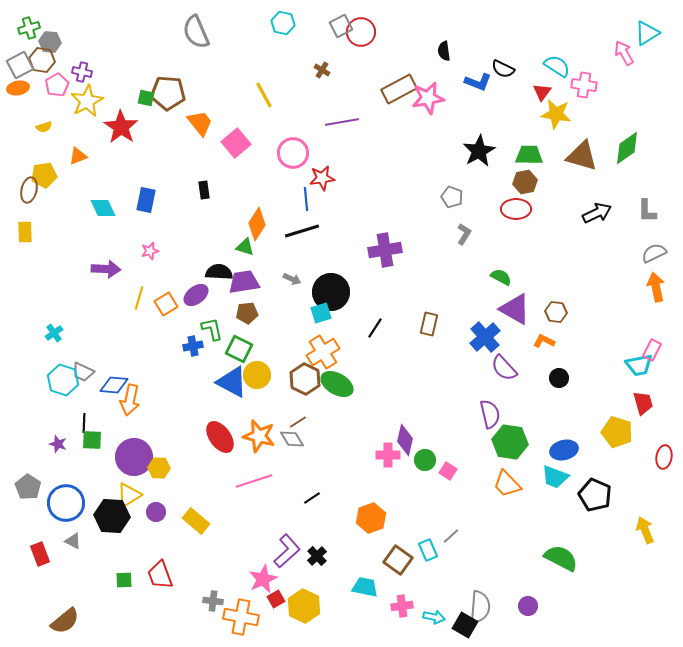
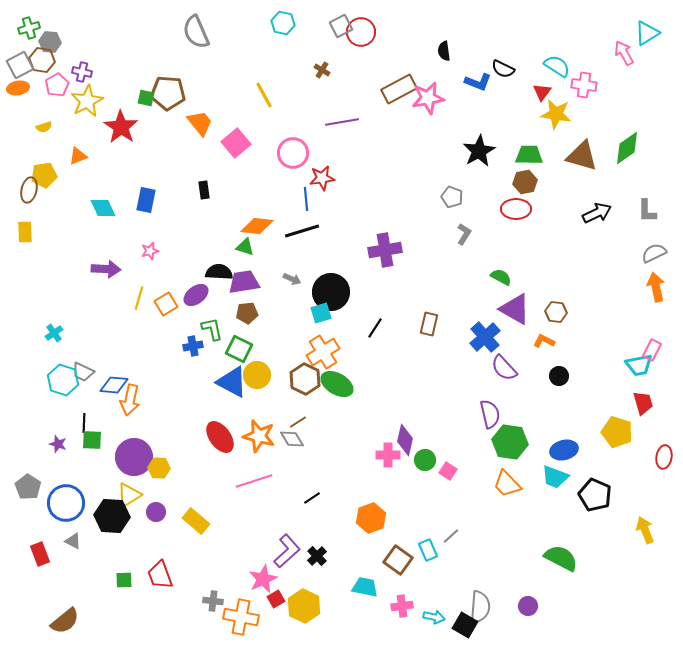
orange diamond at (257, 224): moved 2 px down; rotated 64 degrees clockwise
black circle at (559, 378): moved 2 px up
